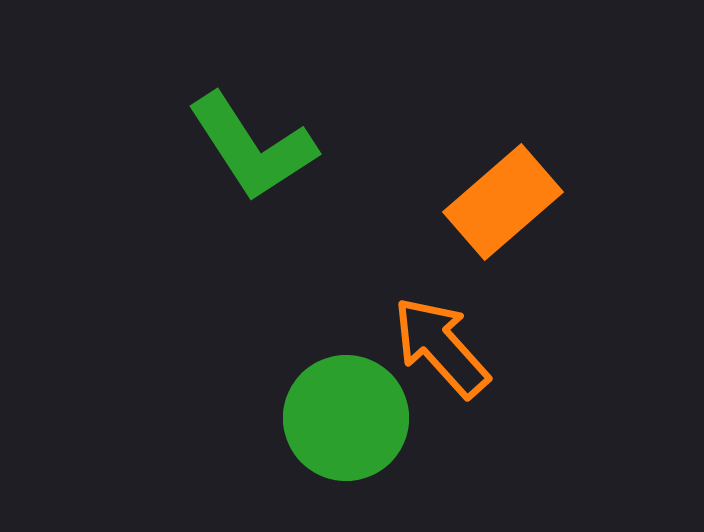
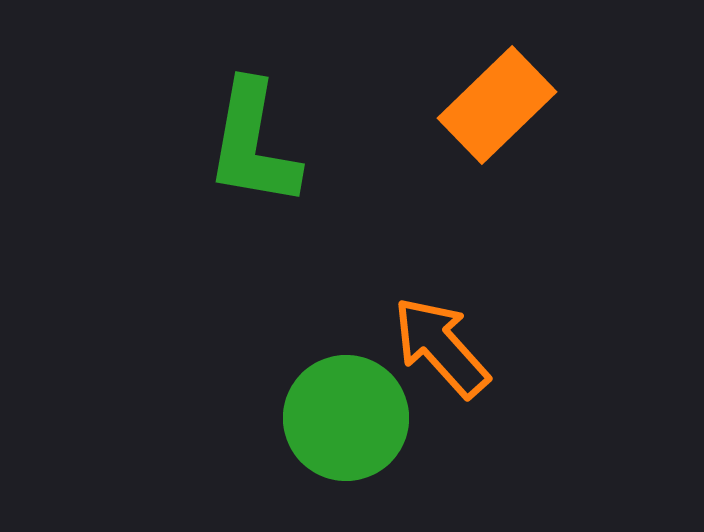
green L-shape: moved 1 px right, 3 px up; rotated 43 degrees clockwise
orange rectangle: moved 6 px left, 97 px up; rotated 3 degrees counterclockwise
